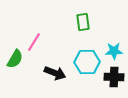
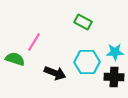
green rectangle: rotated 54 degrees counterclockwise
cyan star: moved 1 px right, 1 px down
green semicircle: rotated 102 degrees counterclockwise
